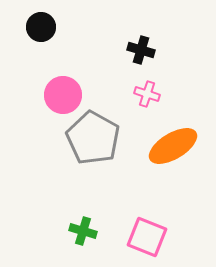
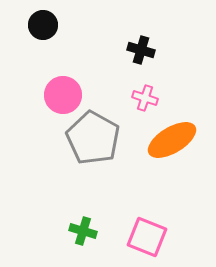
black circle: moved 2 px right, 2 px up
pink cross: moved 2 px left, 4 px down
orange ellipse: moved 1 px left, 6 px up
